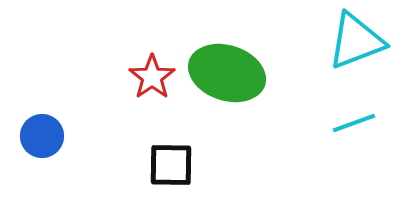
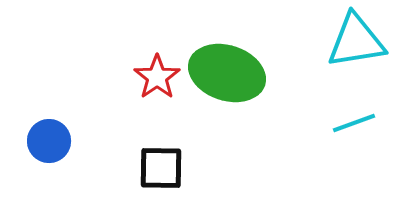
cyan triangle: rotated 12 degrees clockwise
red star: moved 5 px right
blue circle: moved 7 px right, 5 px down
black square: moved 10 px left, 3 px down
